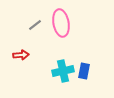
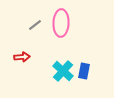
pink ellipse: rotated 12 degrees clockwise
red arrow: moved 1 px right, 2 px down
cyan cross: rotated 35 degrees counterclockwise
